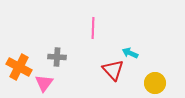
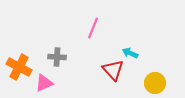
pink line: rotated 20 degrees clockwise
pink triangle: rotated 30 degrees clockwise
